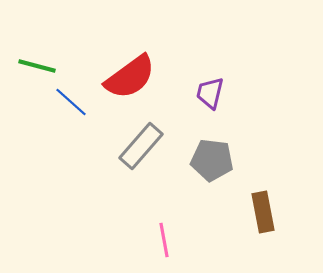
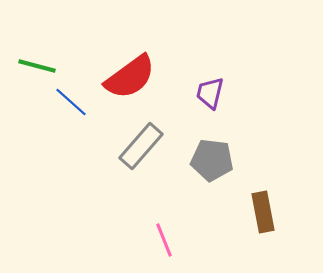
pink line: rotated 12 degrees counterclockwise
